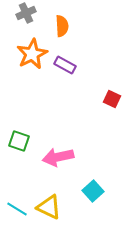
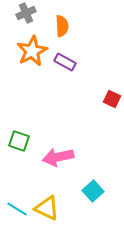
orange star: moved 3 px up
purple rectangle: moved 3 px up
yellow triangle: moved 2 px left, 1 px down
